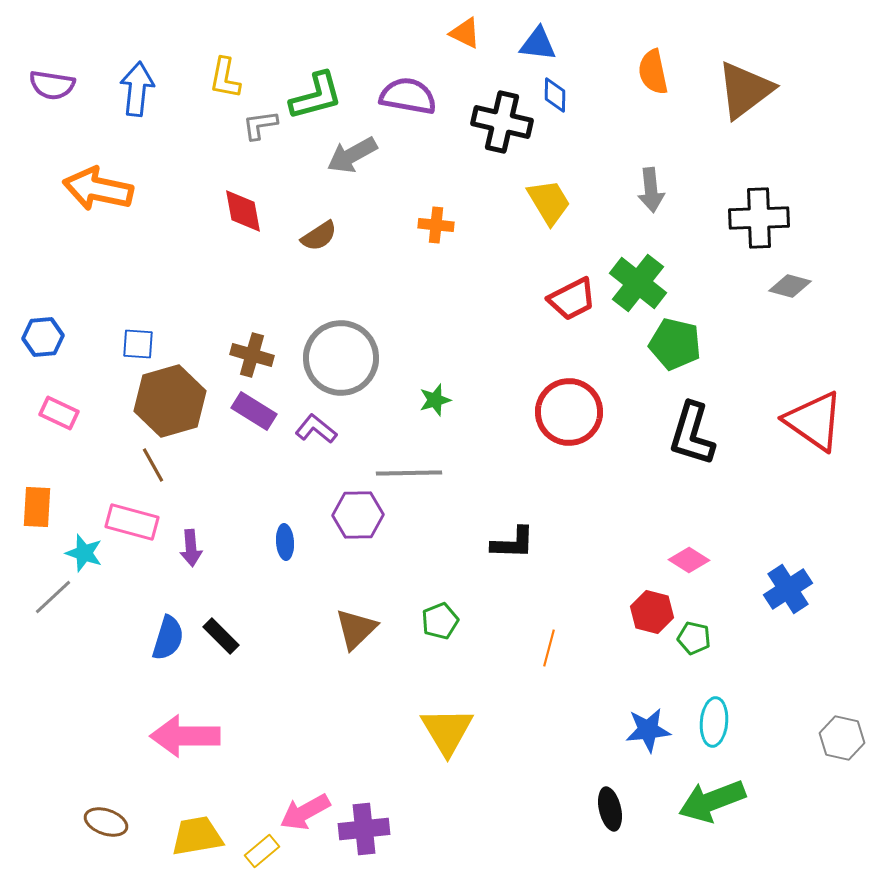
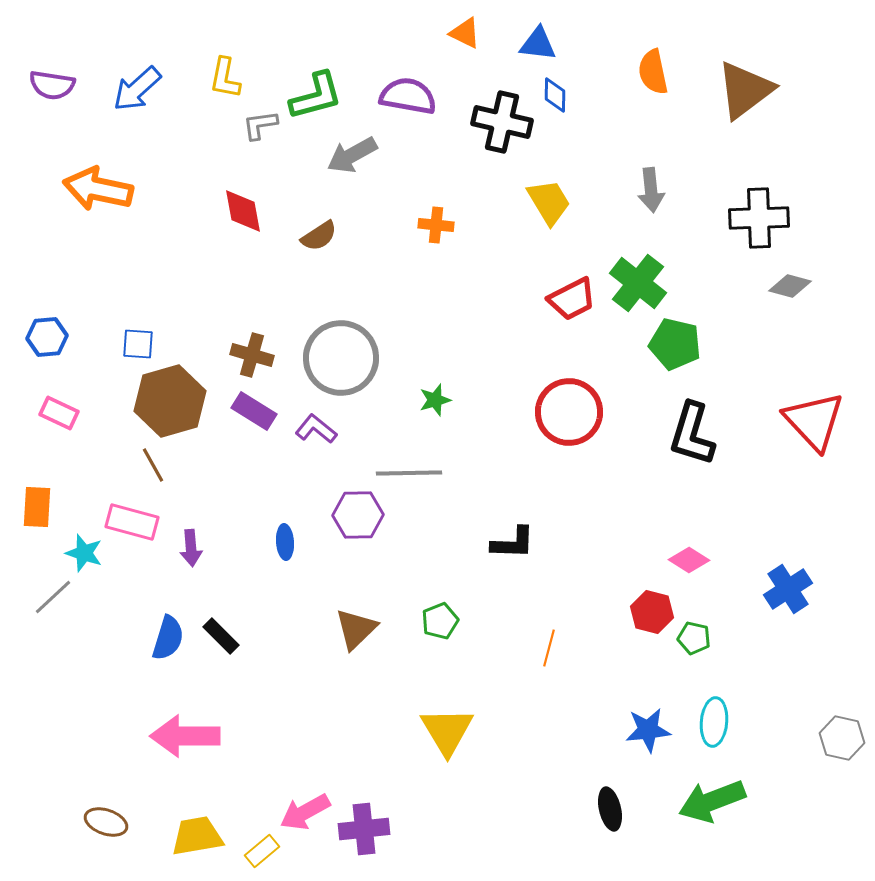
blue arrow at (137, 89): rotated 138 degrees counterclockwise
blue hexagon at (43, 337): moved 4 px right
red triangle at (814, 421): rotated 12 degrees clockwise
